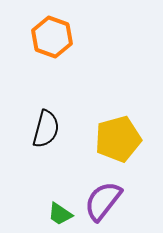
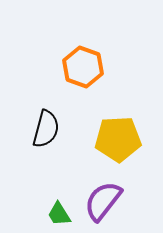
orange hexagon: moved 31 px right, 30 px down
yellow pentagon: rotated 12 degrees clockwise
green trapezoid: moved 1 px left; rotated 24 degrees clockwise
